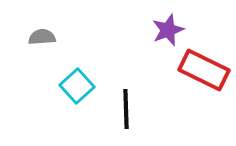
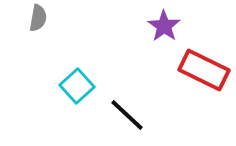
purple star: moved 4 px left, 4 px up; rotated 16 degrees counterclockwise
gray semicircle: moved 4 px left, 19 px up; rotated 104 degrees clockwise
black line: moved 1 px right, 6 px down; rotated 45 degrees counterclockwise
